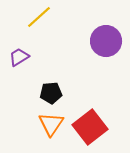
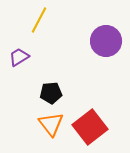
yellow line: moved 3 px down; rotated 20 degrees counterclockwise
orange triangle: rotated 12 degrees counterclockwise
